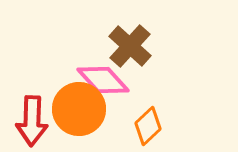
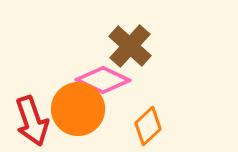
pink diamond: rotated 22 degrees counterclockwise
orange circle: moved 1 px left
red arrow: rotated 21 degrees counterclockwise
